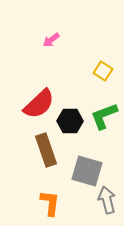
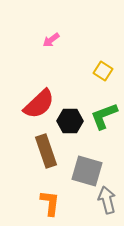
brown rectangle: moved 1 px down
